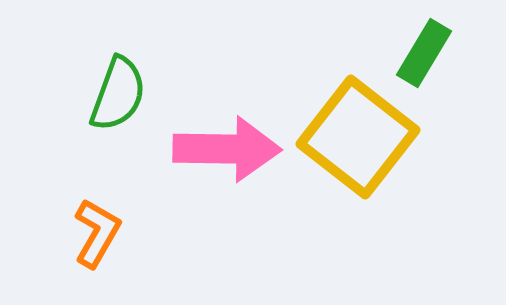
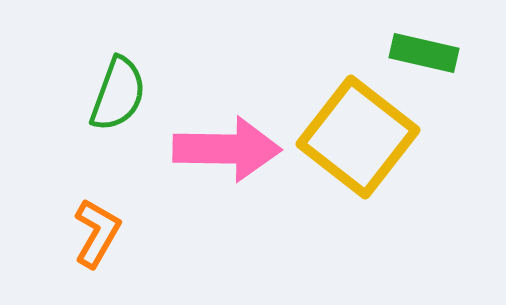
green rectangle: rotated 72 degrees clockwise
